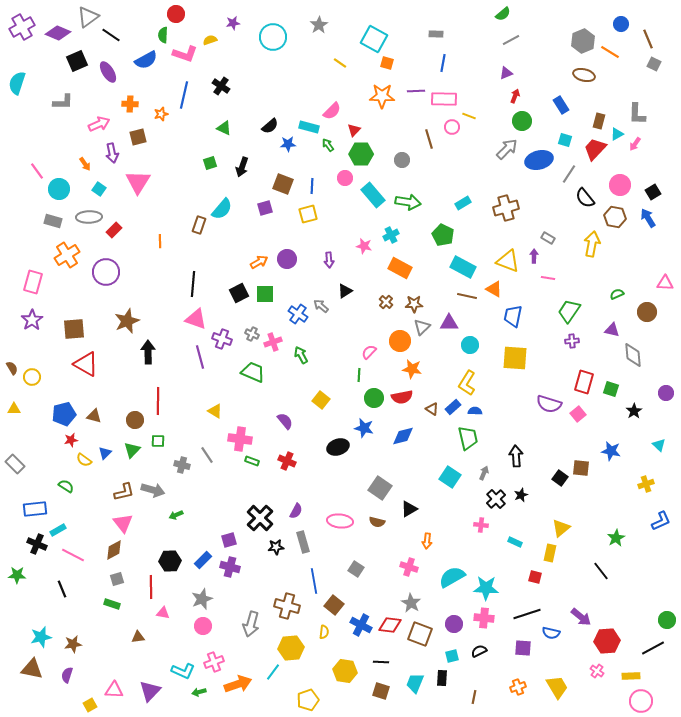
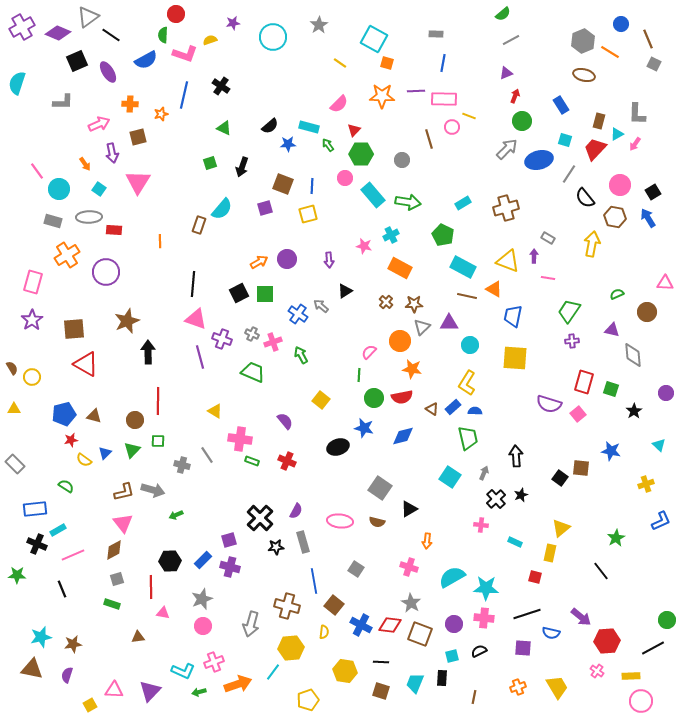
pink semicircle at (332, 111): moved 7 px right, 7 px up
red rectangle at (114, 230): rotated 49 degrees clockwise
pink line at (73, 555): rotated 50 degrees counterclockwise
